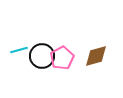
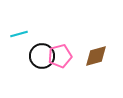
cyan line: moved 16 px up
pink pentagon: moved 2 px left, 2 px up; rotated 15 degrees clockwise
